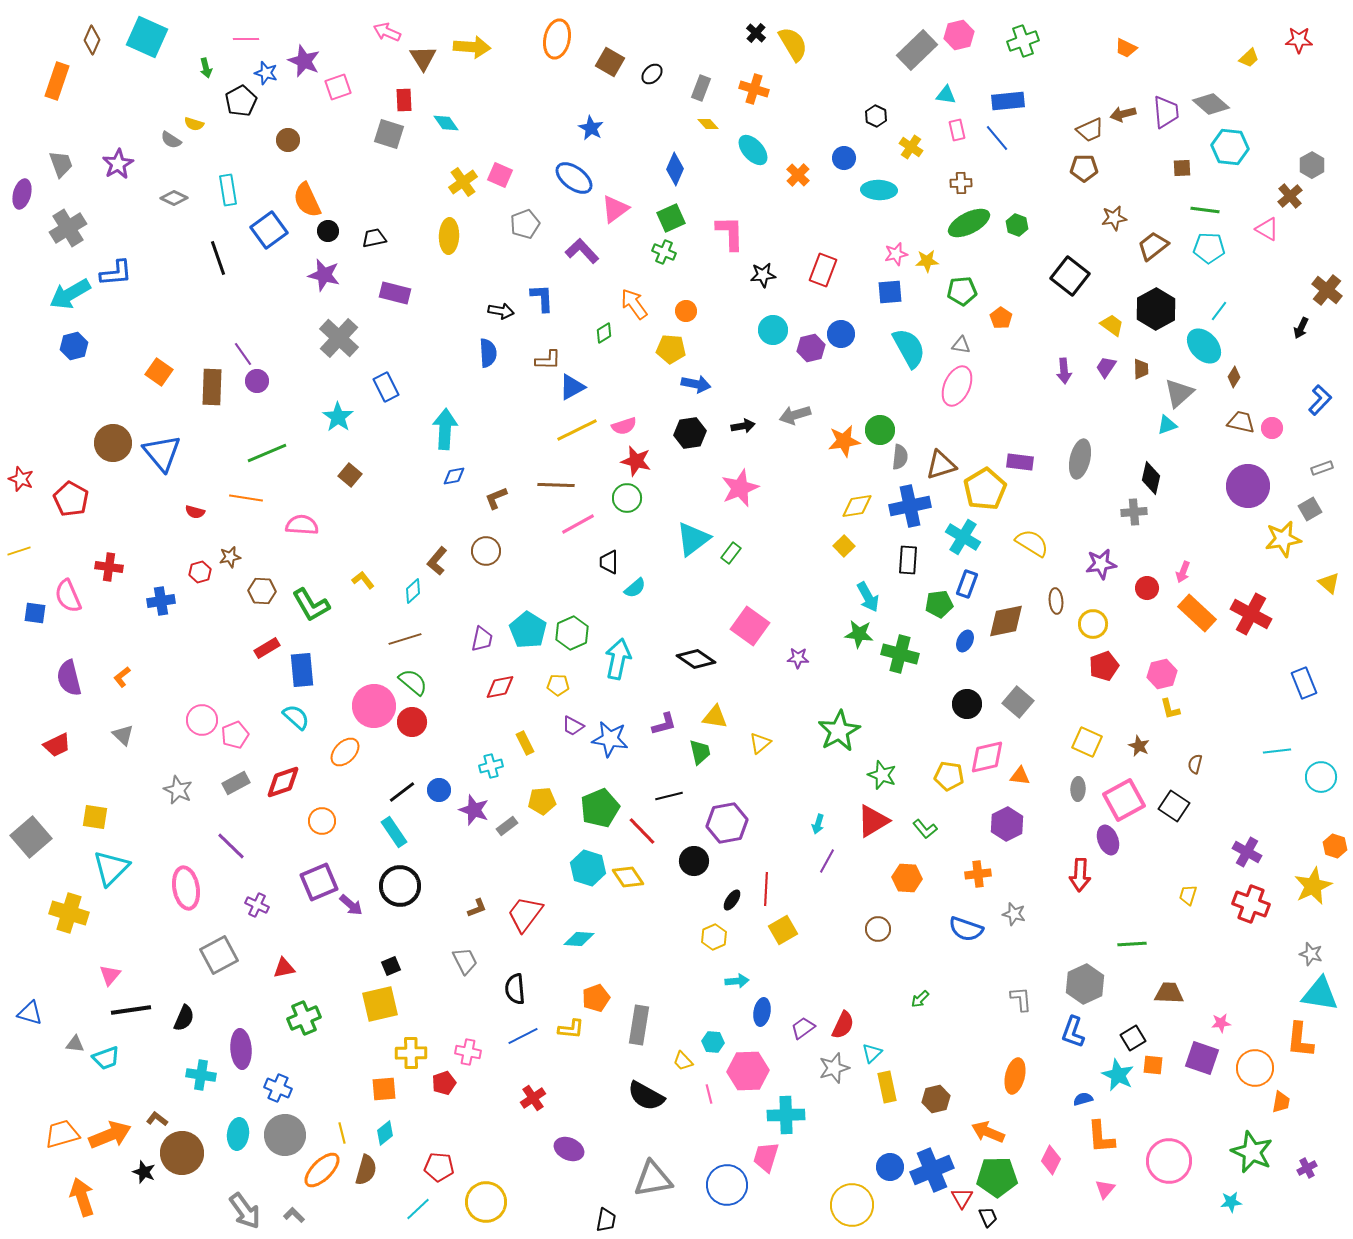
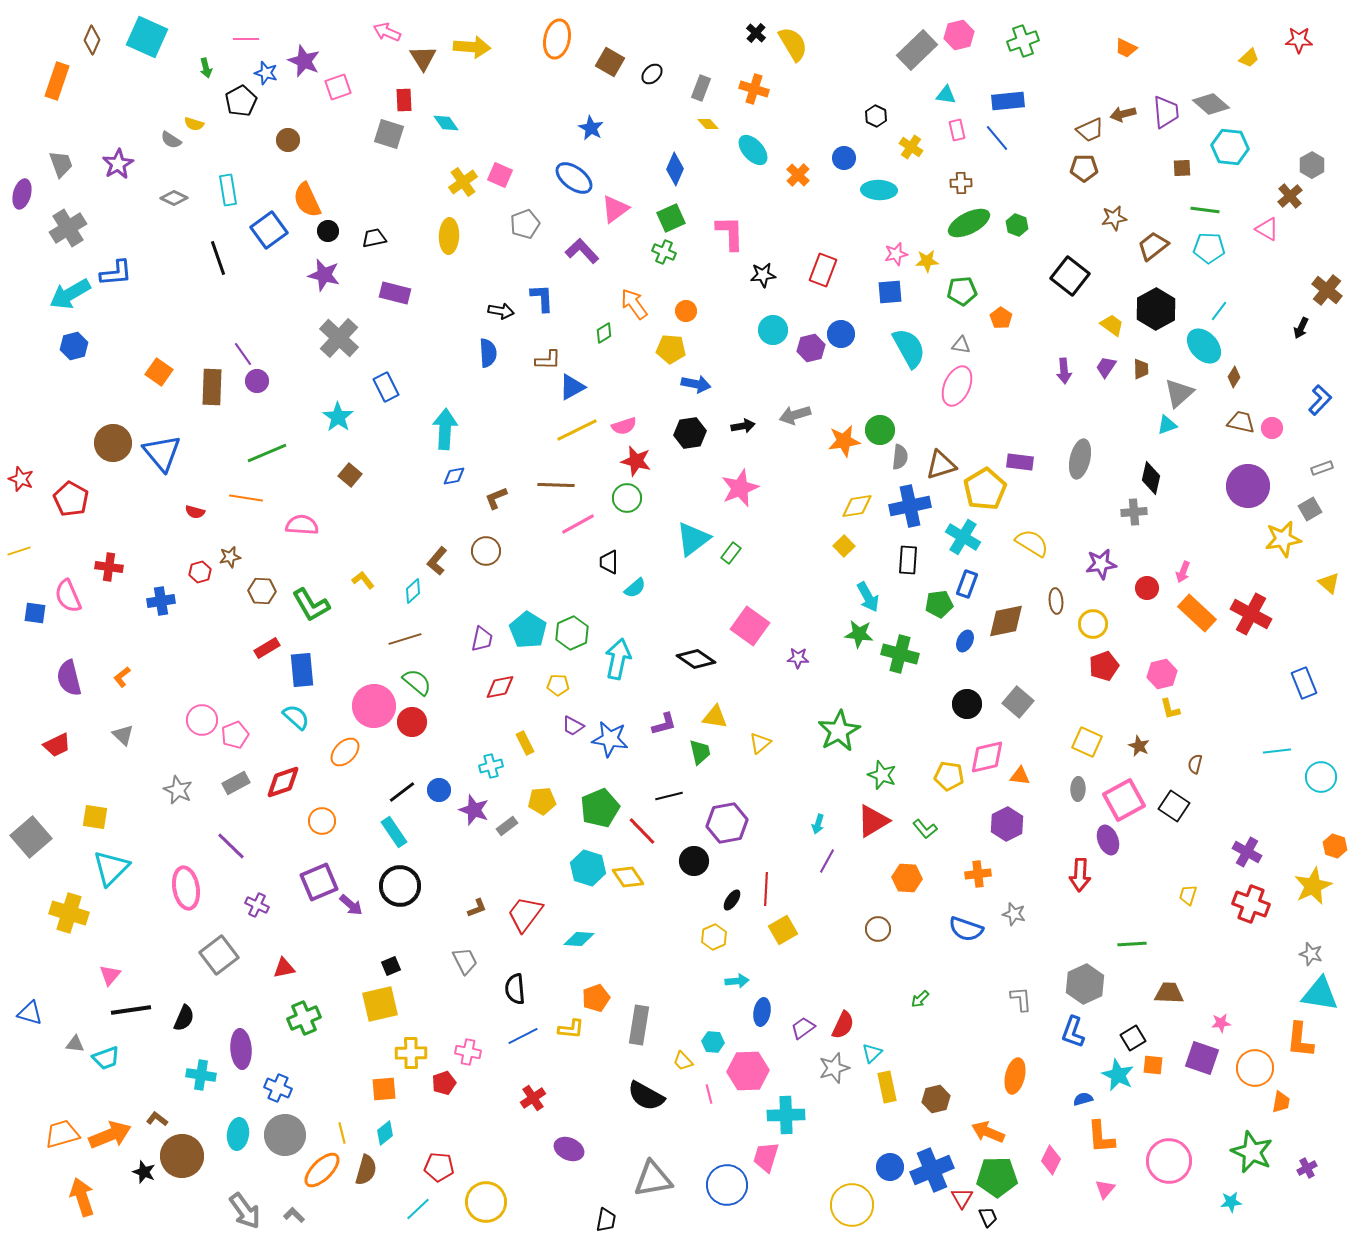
green semicircle at (413, 682): moved 4 px right
gray square at (219, 955): rotated 9 degrees counterclockwise
brown circle at (182, 1153): moved 3 px down
